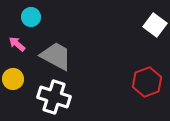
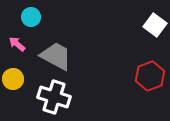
red hexagon: moved 3 px right, 6 px up
